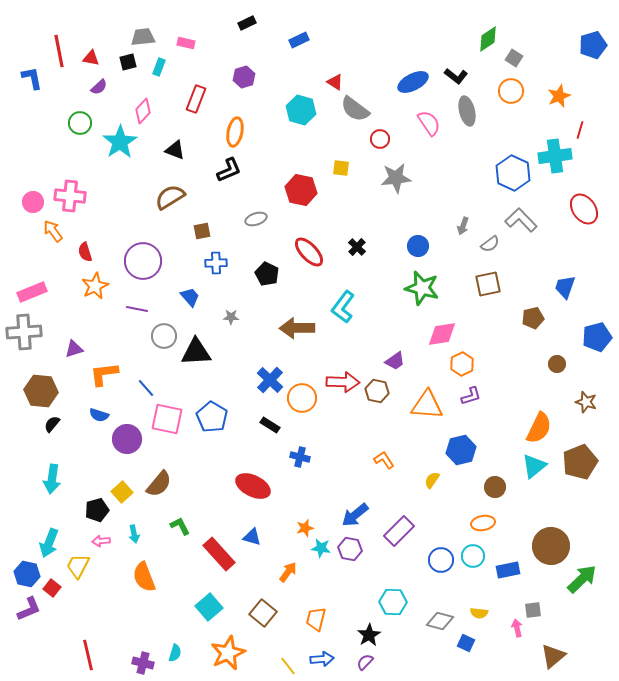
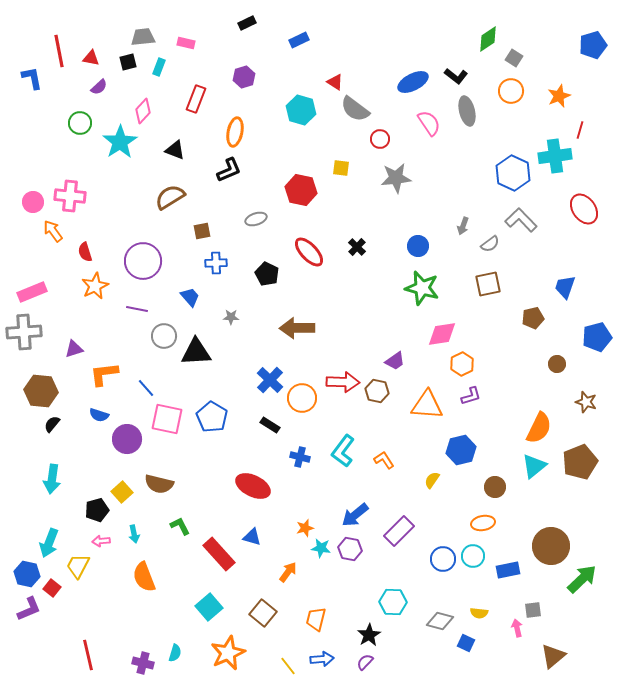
cyan L-shape at (343, 307): moved 144 px down
brown semicircle at (159, 484): rotated 64 degrees clockwise
blue circle at (441, 560): moved 2 px right, 1 px up
